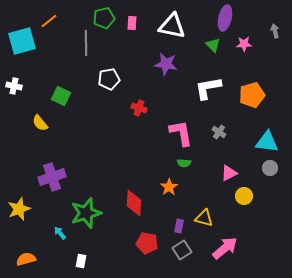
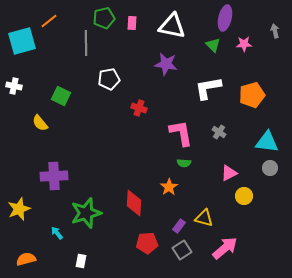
purple cross: moved 2 px right, 1 px up; rotated 16 degrees clockwise
purple rectangle: rotated 24 degrees clockwise
cyan arrow: moved 3 px left
red pentagon: rotated 15 degrees counterclockwise
